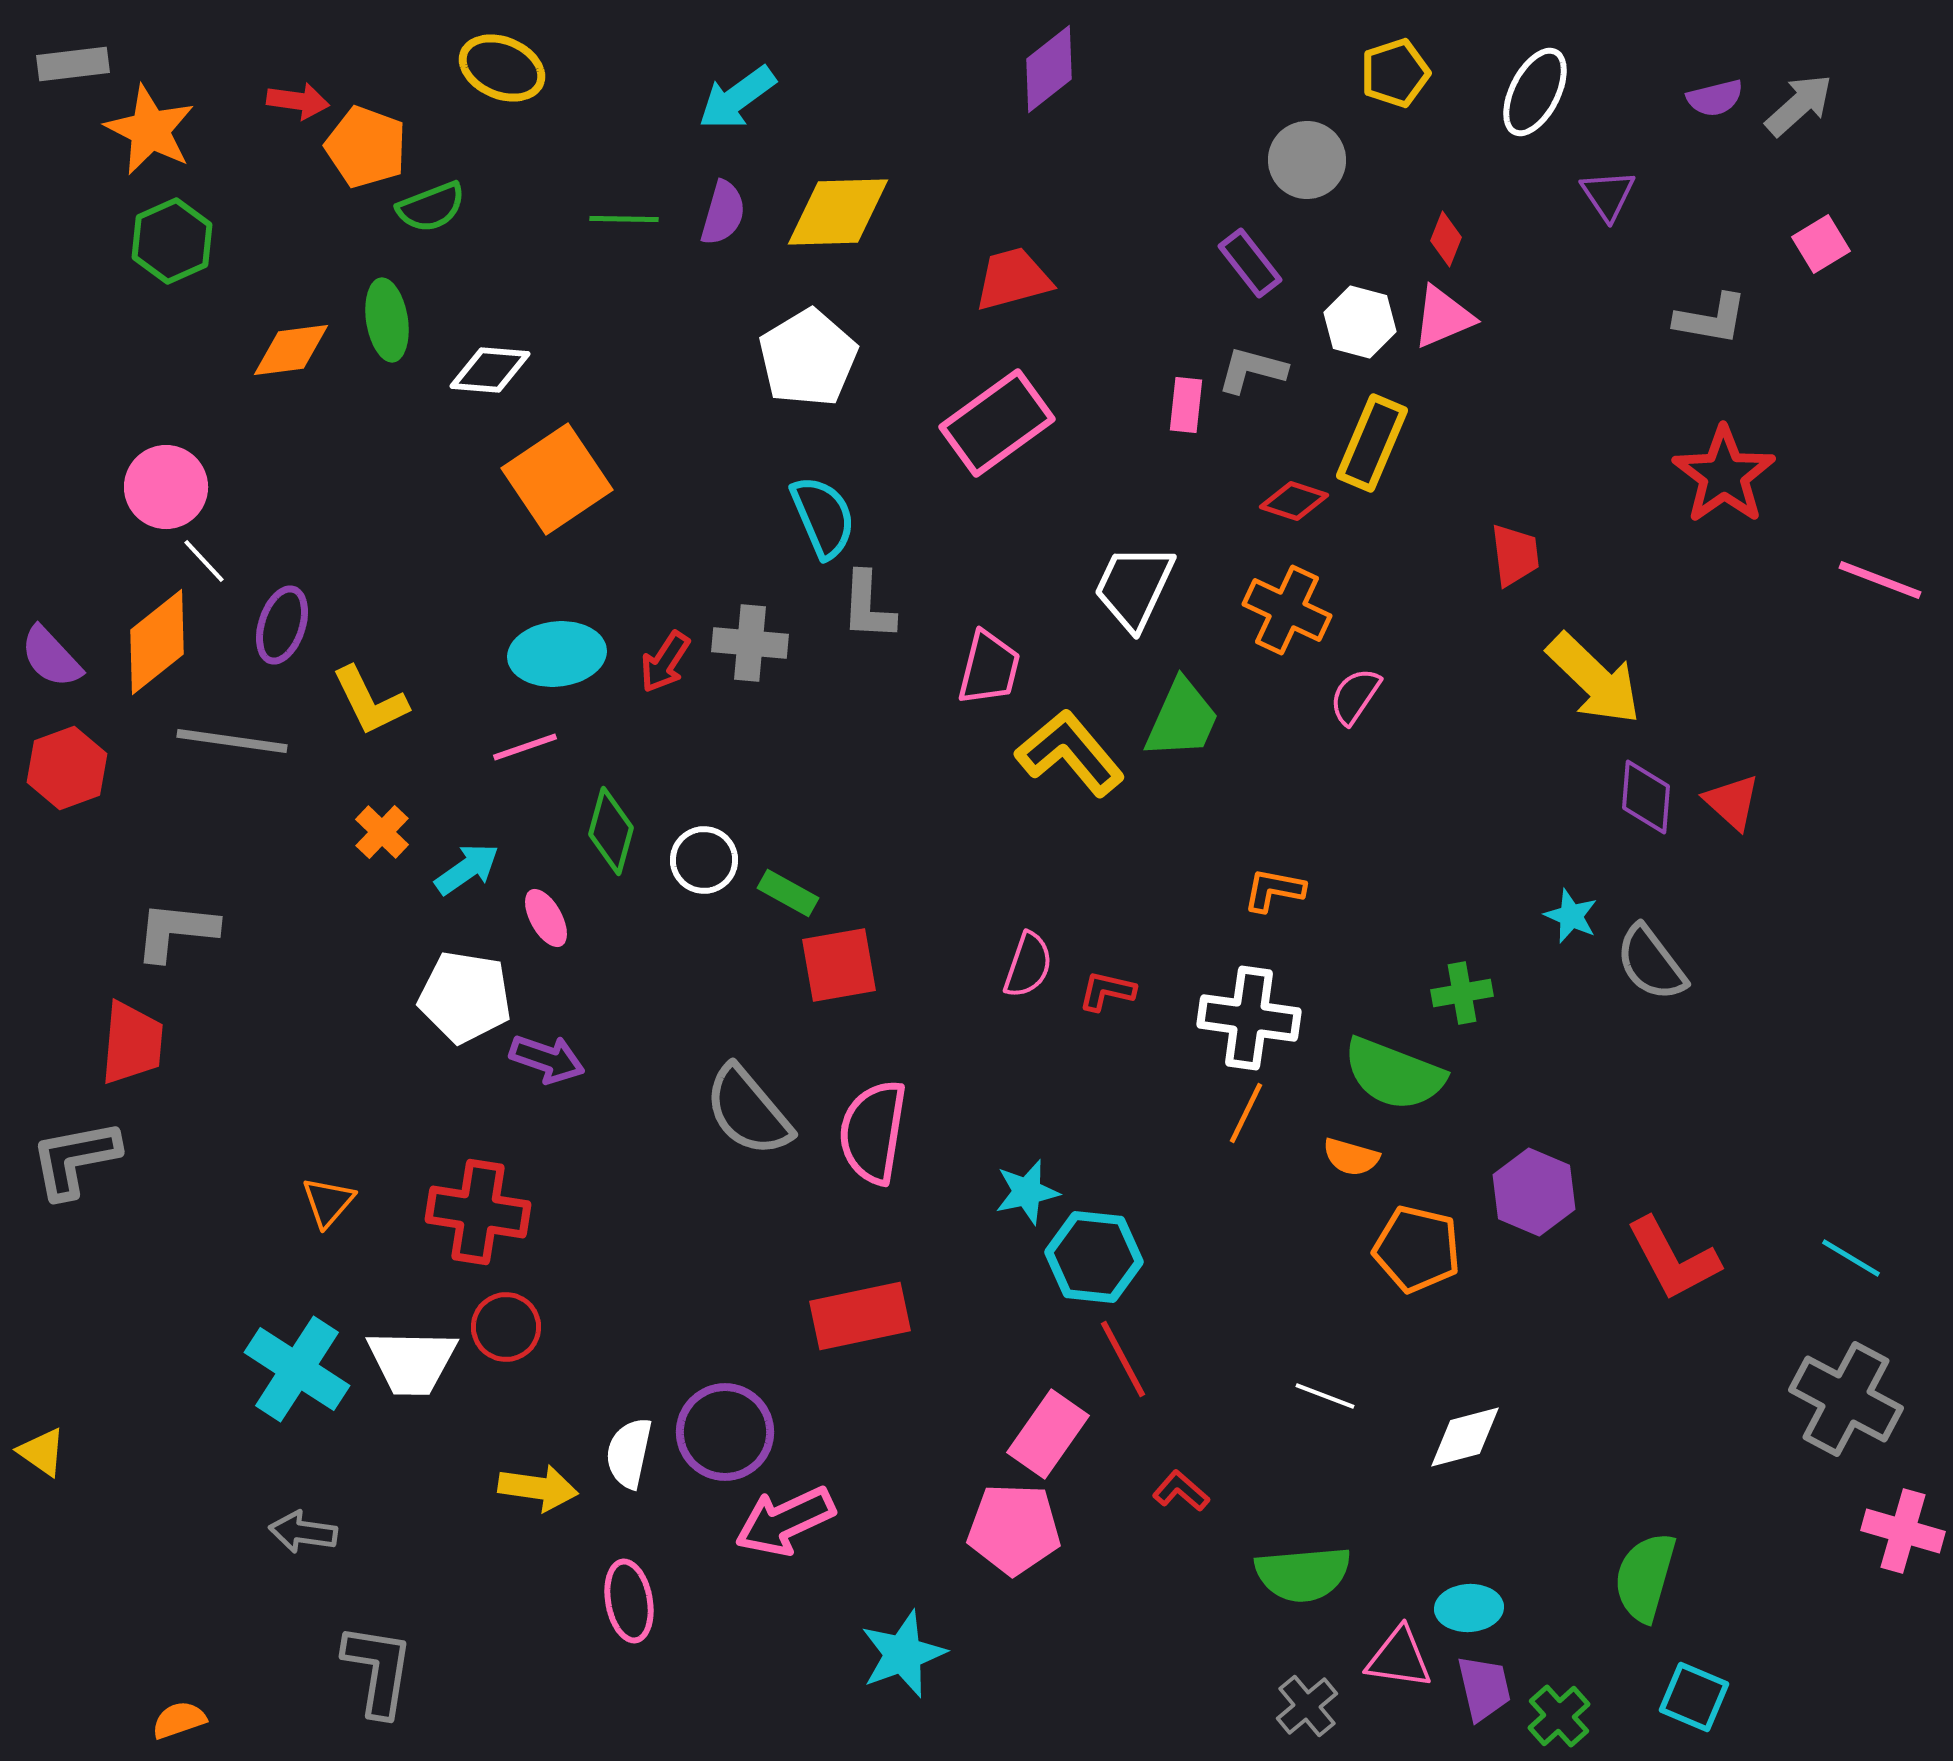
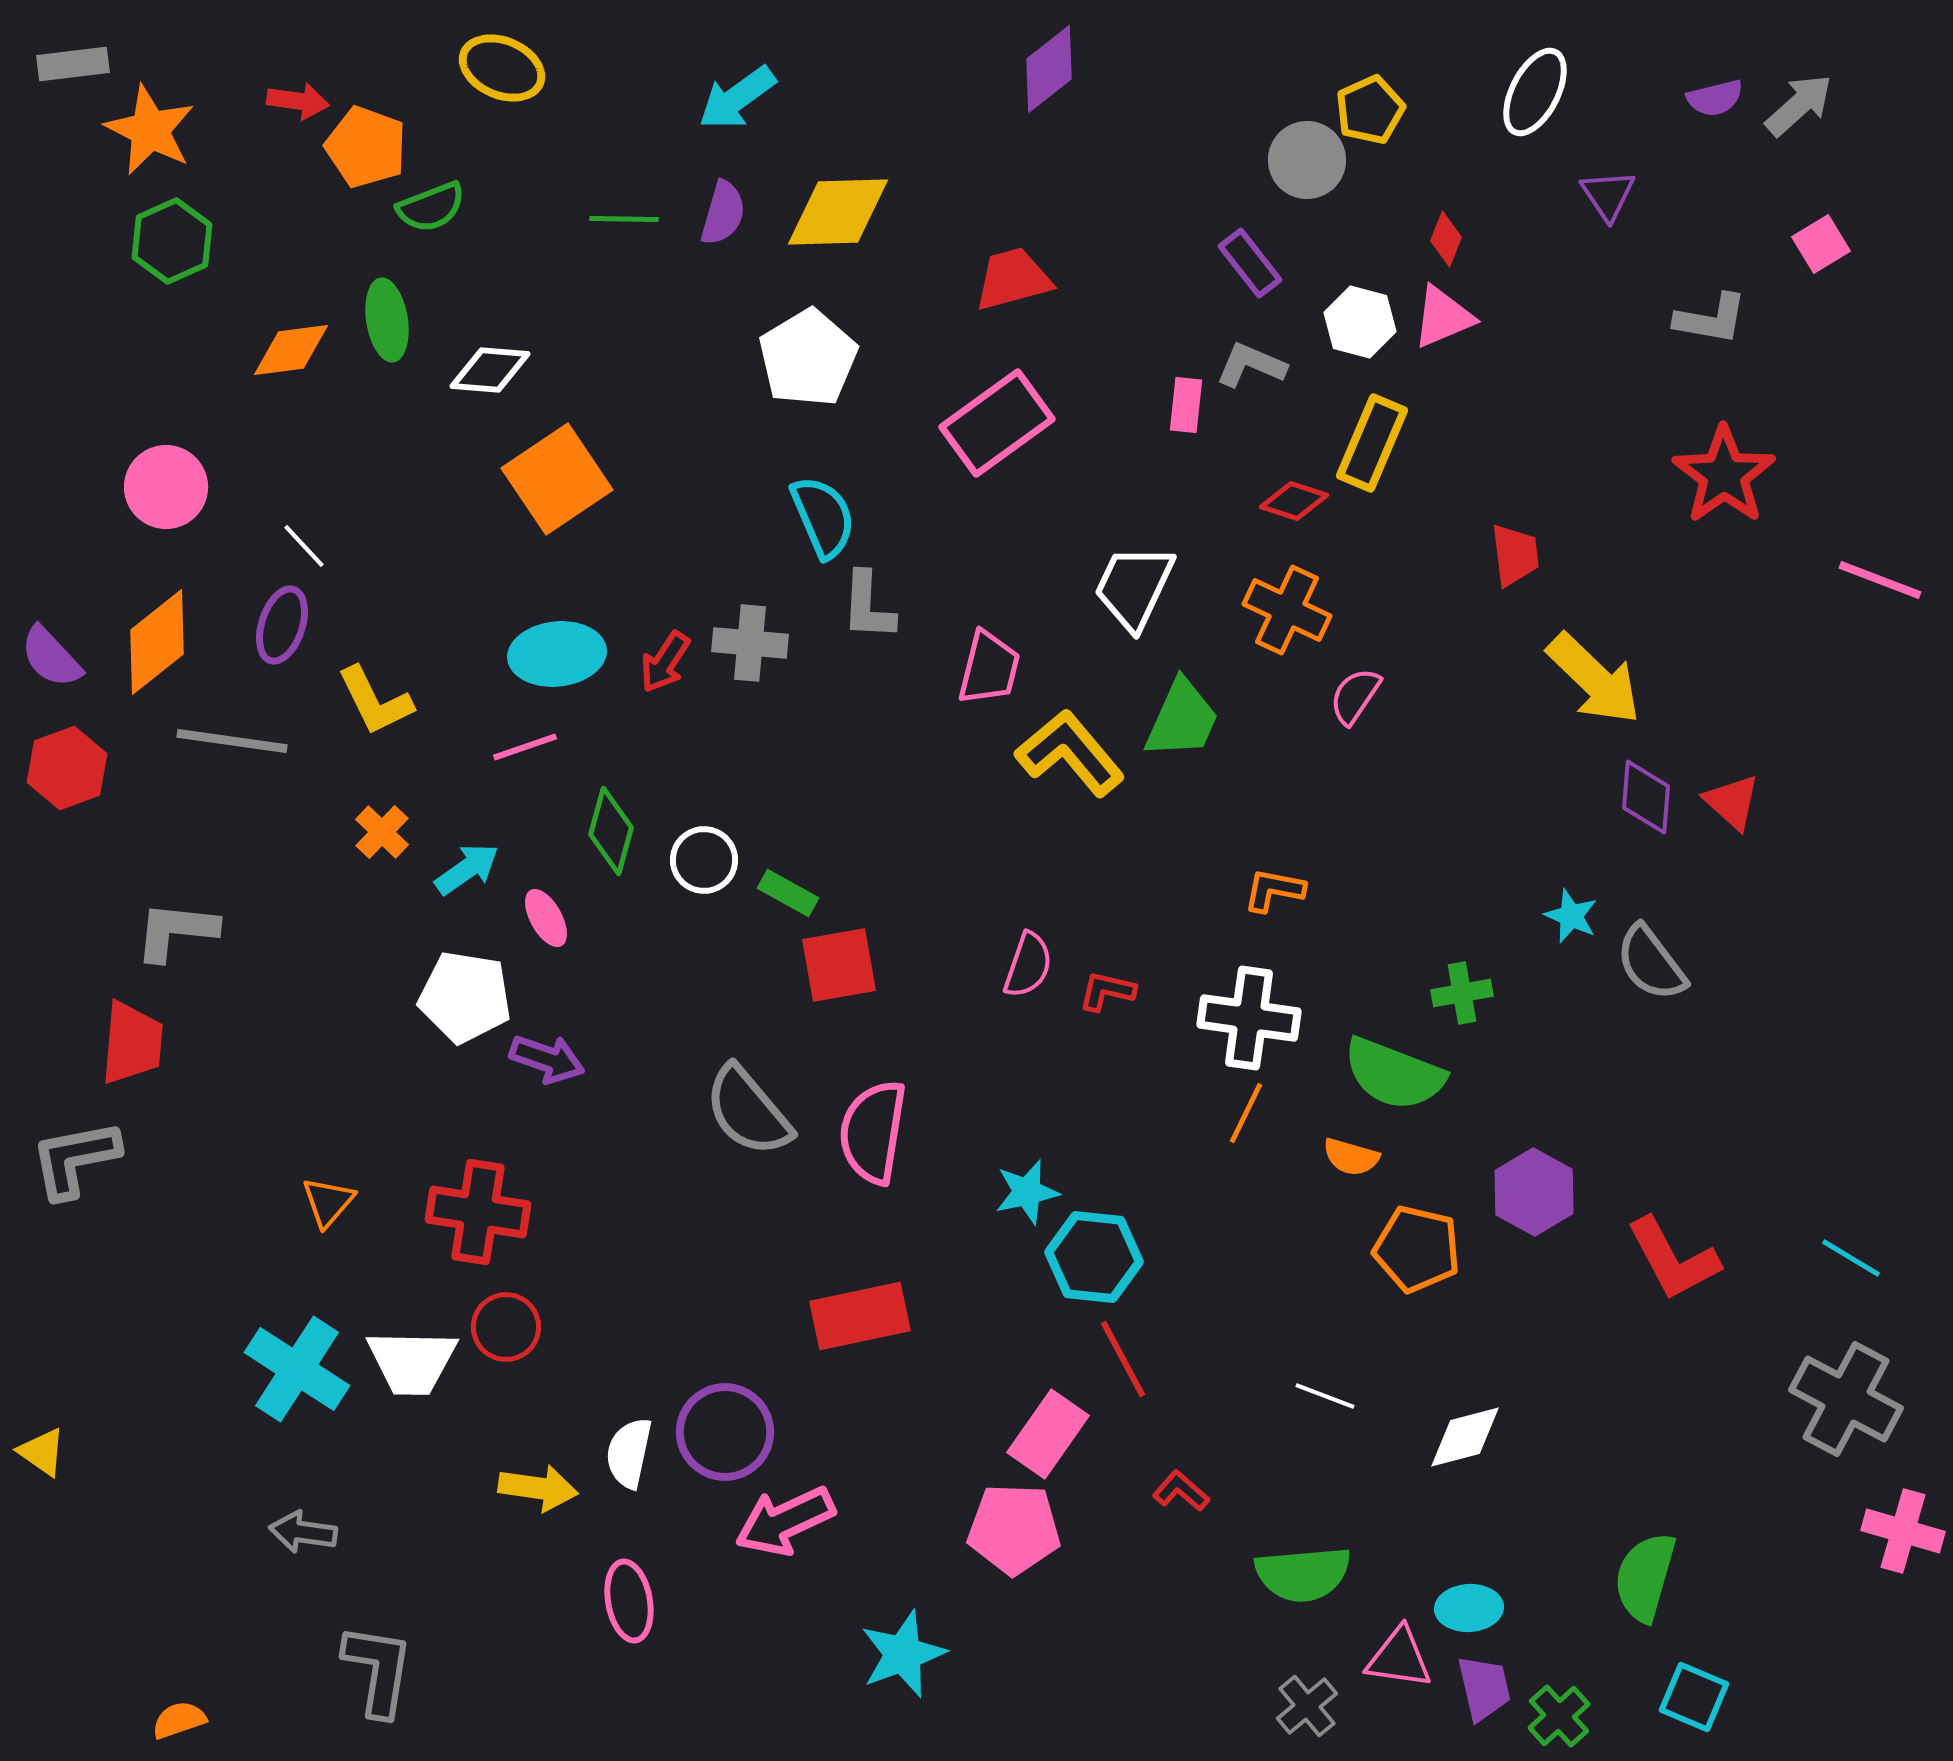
yellow pentagon at (1395, 73): moved 25 px left, 37 px down; rotated 6 degrees counterclockwise
gray L-shape at (1252, 370): moved 1 px left, 5 px up; rotated 8 degrees clockwise
white line at (204, 561): moved 100 px right, 15 px up
yellow L-shape at (370, 701): moved 5 px right
purple hexagon at (1534, 1192): rotated 6 degrees clockwise
